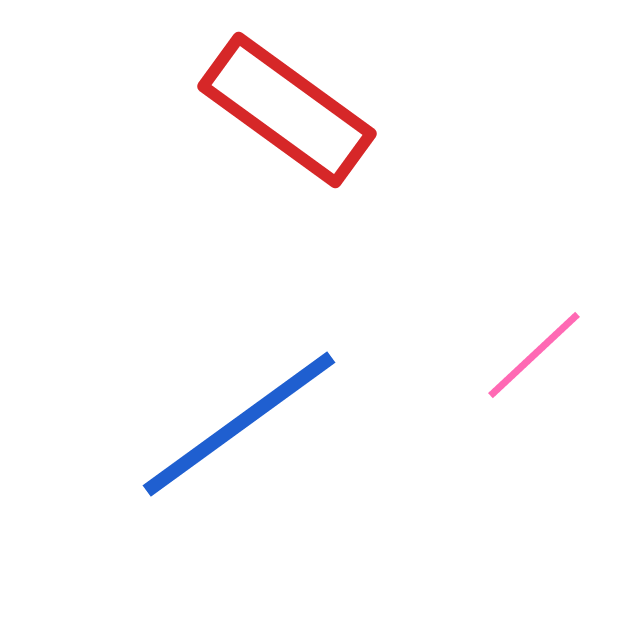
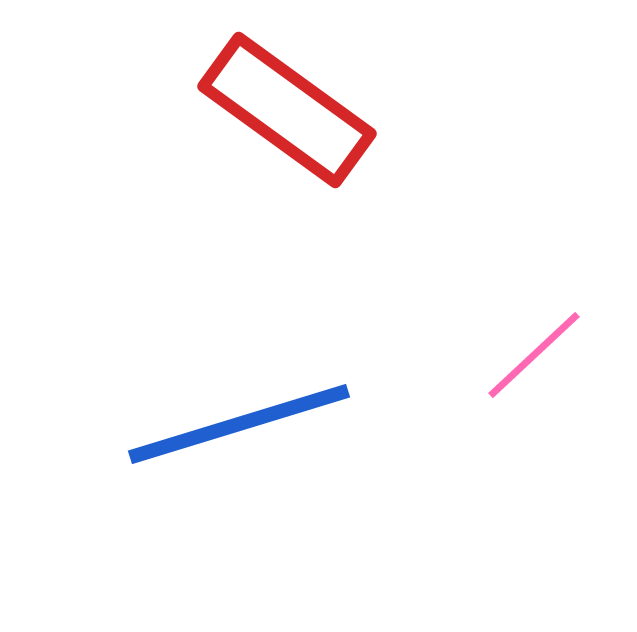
blue line: rotated 19 degrees clockwise
